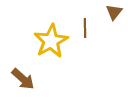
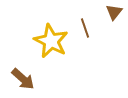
brown line: rotated 18 degrees counterclockwise
yellow star: rotated 16 degrees counterclockwise
